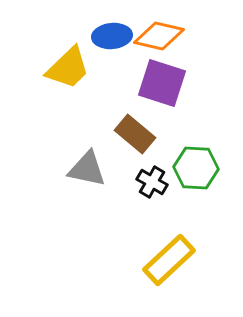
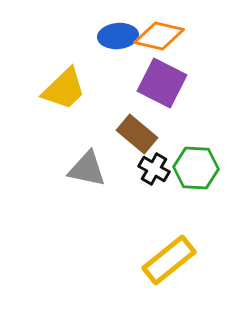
blue ellipse: moved 6 px right
yellow trapezoid: moved 4 px left, 21 px down
purple square: rotated 9 degrees clockwise
brown rectangle: moved 2 px right
black cross: moved 2 px right, 13 px up
yellow rectangle: rotated 4 degrees clockwise
